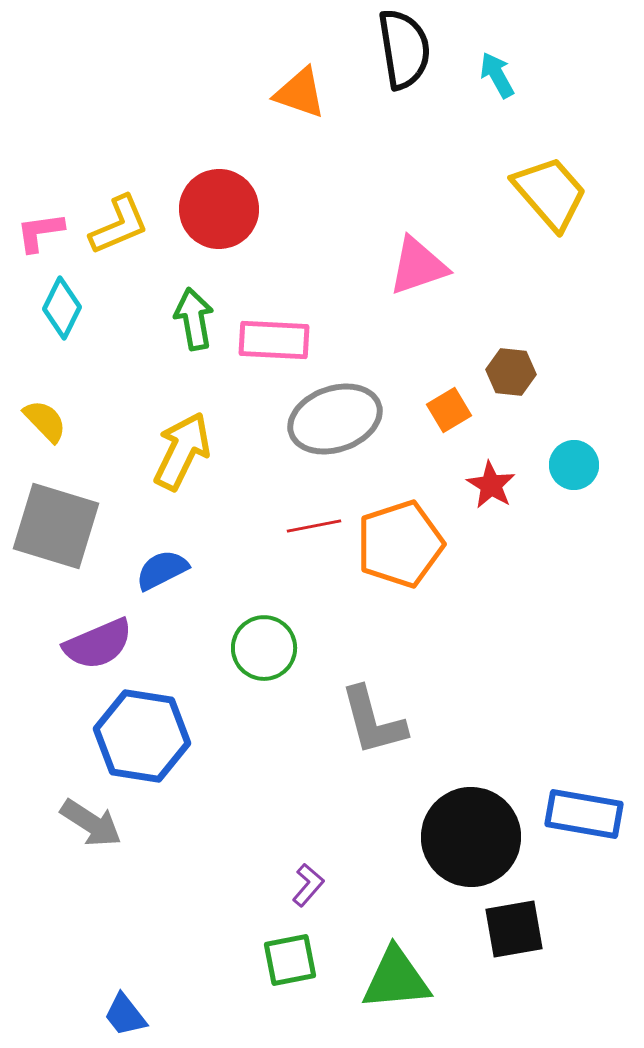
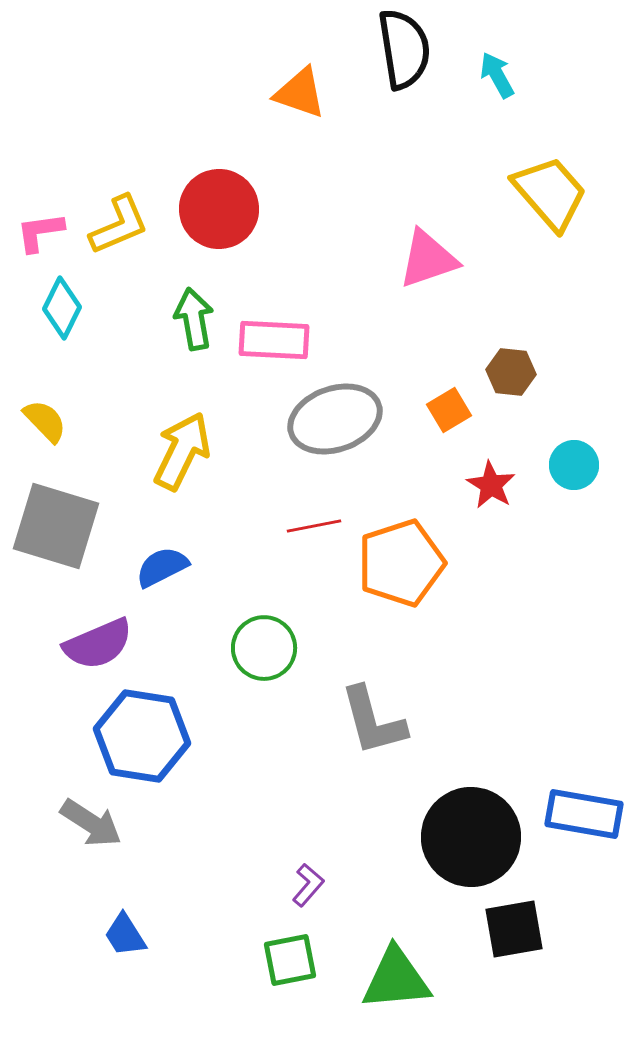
pink triangle: moved 10 px right, 7 px up
orange pentagon: moved 1 px right, 19 px down
blue semicircle: moved 3 px up
blue trapezoid: moved 80 px up; rotated 6 degrees clockwise
